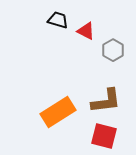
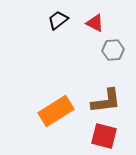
black trapezoid: rotated 55 degrees counterclockwise
red triangle: moved 9 px right, 8 px up
gray hexagon: rotated 25 degrees clockwise
orange rectangle: moved 2 px left, 1 px up
